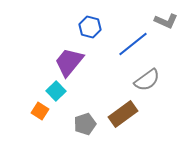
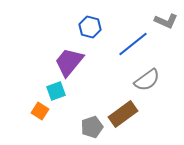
cyan square: rotated 24 degrees clockwise
gray pentagon: moved 7 px right, 3 px down
